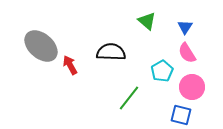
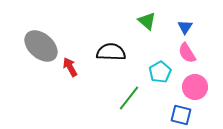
red arrow: moved 2 px down
cyan pentagon: moved 2 px left, 1 px down
pink circle: moved 3 px right
